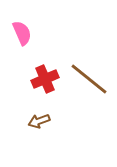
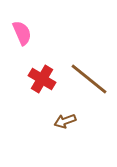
red cross: moved 3 px left; rotated 36 degrees counterclockwise
brown arrow: moved 26 px right
